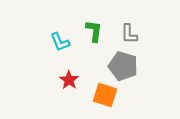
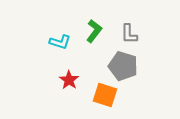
green L-shape: rotated 30 degrees clockwise
cyan L-shape: rotated 50 degrees counterclockwise
